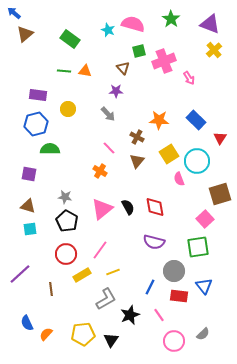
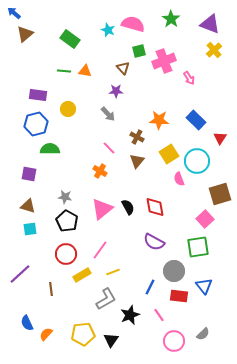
purple semicircle at (154, 242): rotated 15 degrees clockwise
